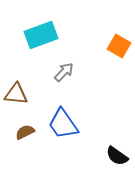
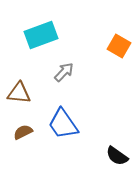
brown triangle: moved 3 px right, 1 px up
brown semicircle: moved 2 px left
